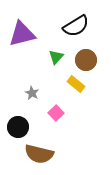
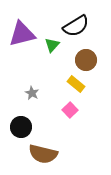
green triangle: moved 4 px left, 12 px up
pink square: moved 14 px right, 3 px up
black circle: moved 3 px right
brown semicircle: moved 4 px right
